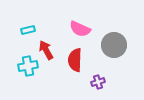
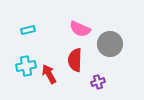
gray circle: moved 4 px left, 1 px up
red arrow: moved 3 px right, 24 px down
cyan cross: moved 2 px left
